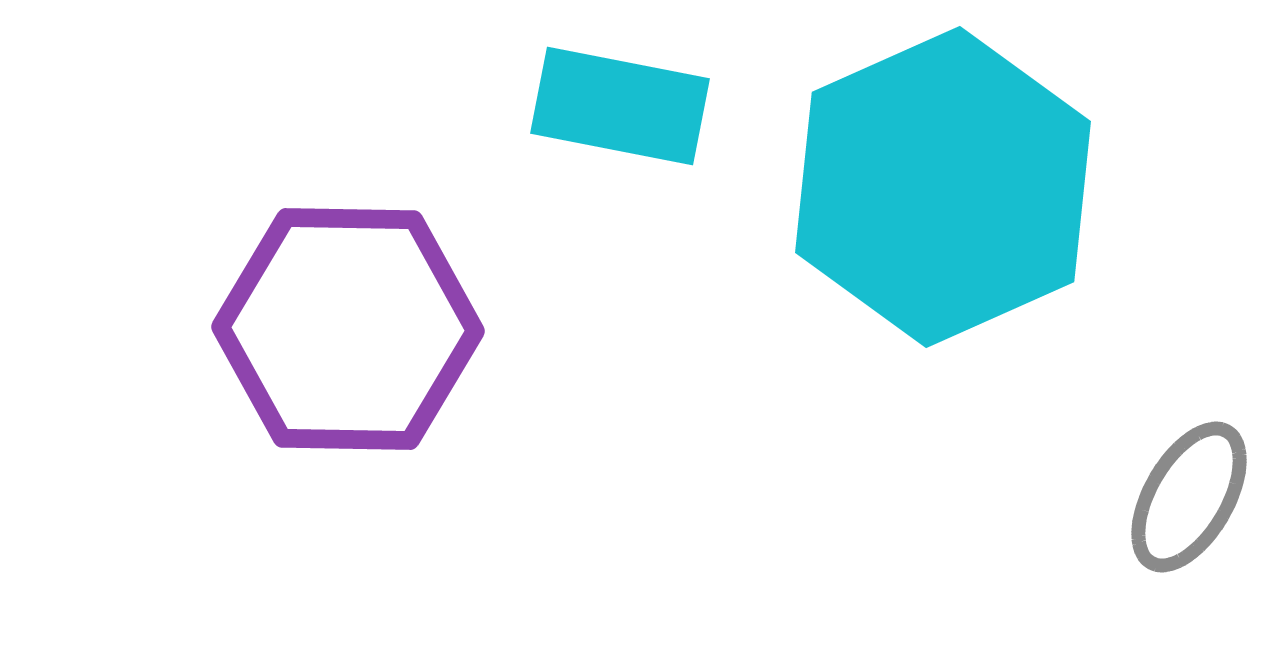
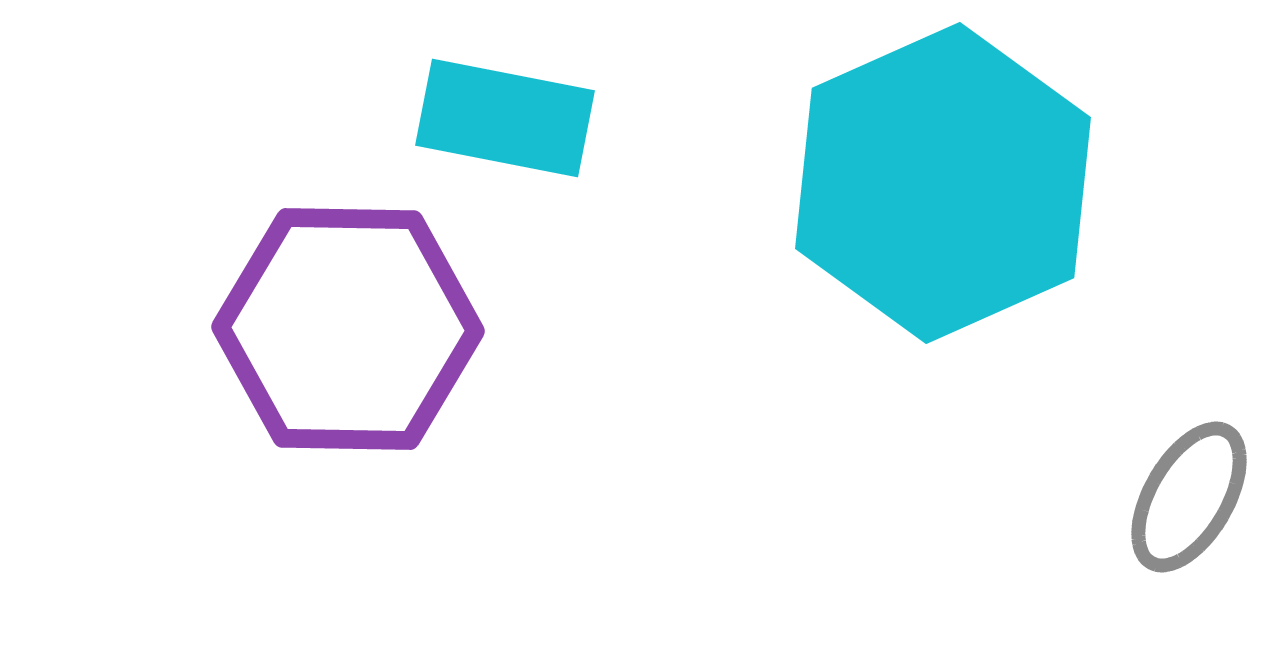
cyan rectangle: moved 115 px left, 12 px down
cyan hexagon: moved 4 px up
